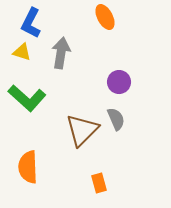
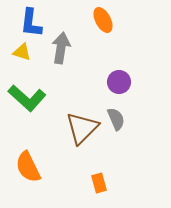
orange ellipse: moved 2 px left, 3 px down
blue L-shape: rotated 20 degrees counterclockwise
gray arrow: moved 5 px up
brown triangle: moved 2 px up
orange semicircle: rotated 24 degrees counterclockwise
